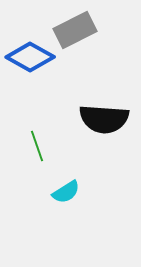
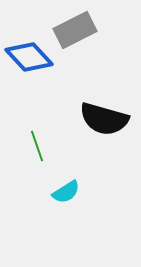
blue diamond: moved 1 px left; rotated 18 degrees clockwise
black semicircle: rotated 12 degrees clockwise
